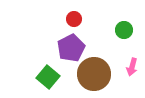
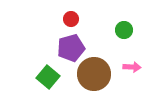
red circle: moved 3 px left
purple pentagon: rotated 12 degrees clockwise
pink arrow: rotated 102 degrees counterclockwise
